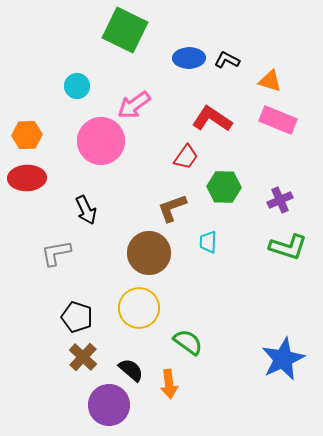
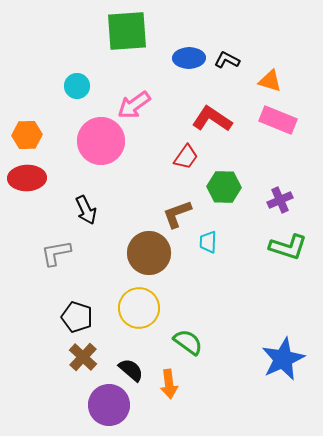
green square: moved 2 px right, 1 px down; rotated 30 degrees counterclockwise
brown L-shape: moved 5 px right, 6 px down
